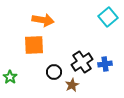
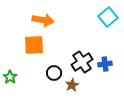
black circle: moved 1 px down
